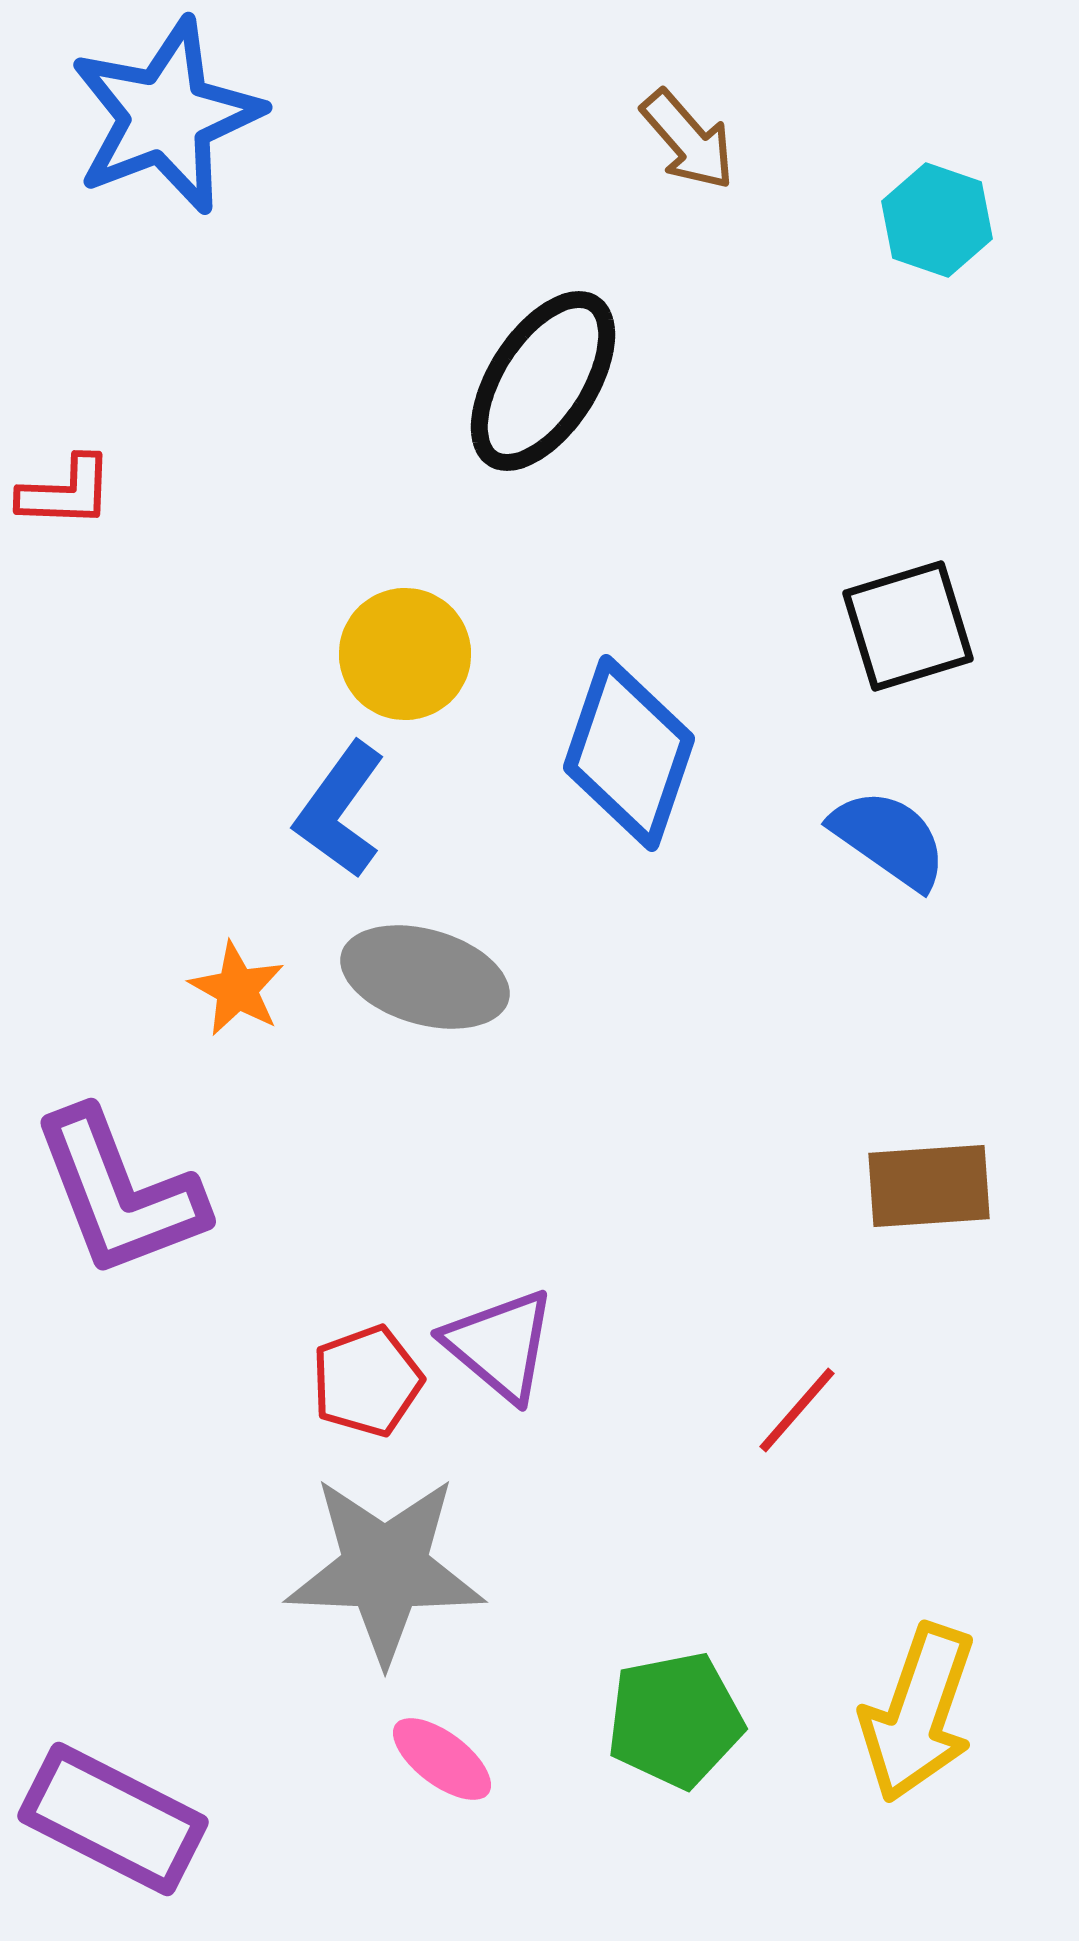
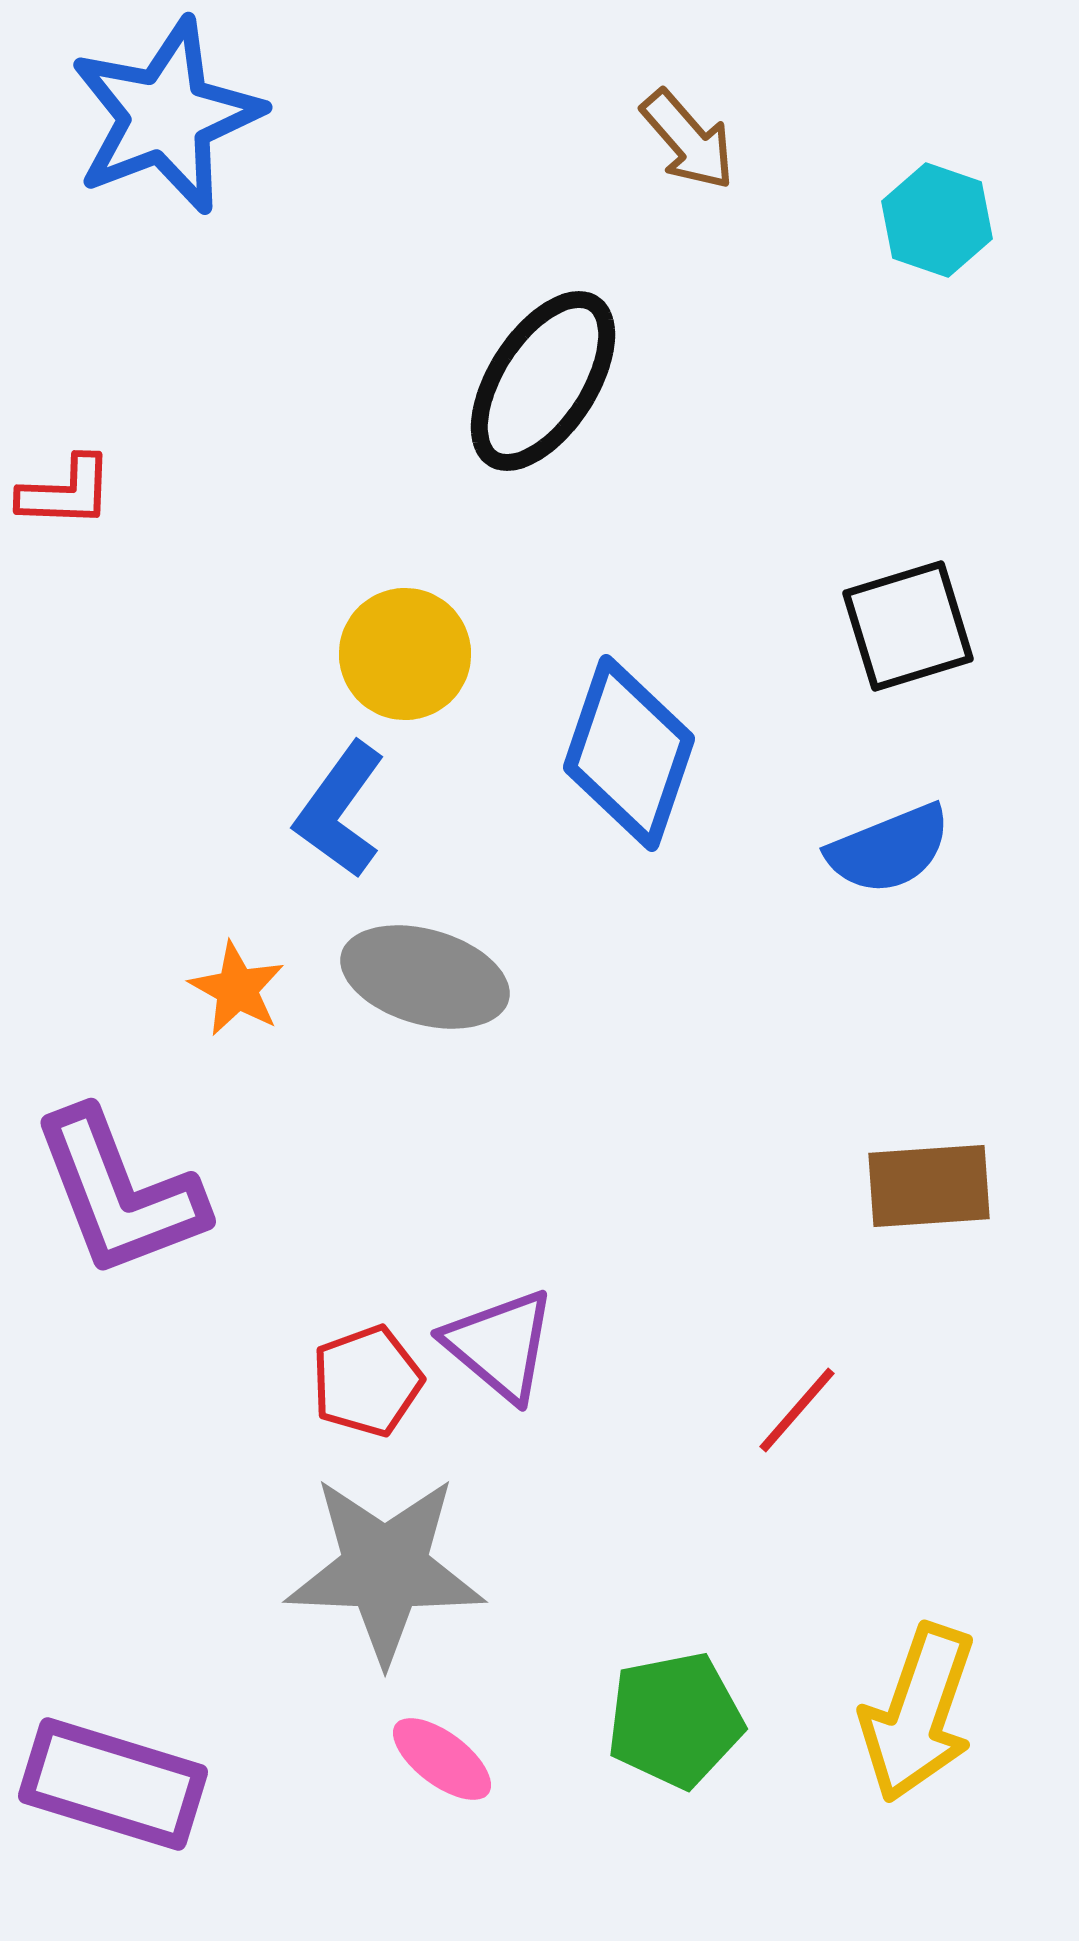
blue semicircle: moved 10 px down; rotated 123 degrees clockwise
purple rectangle: moved 35 px up; rotated 10 degrees counterclockwise
